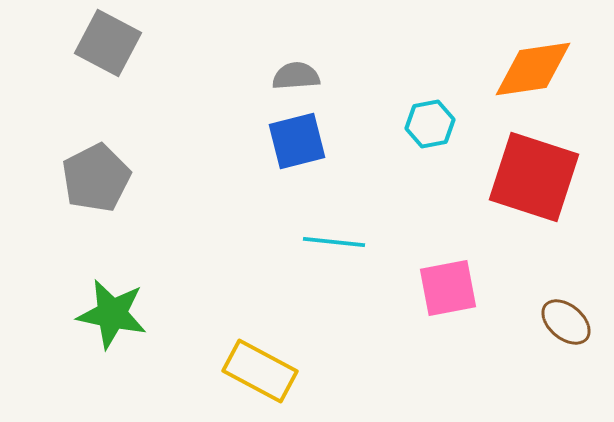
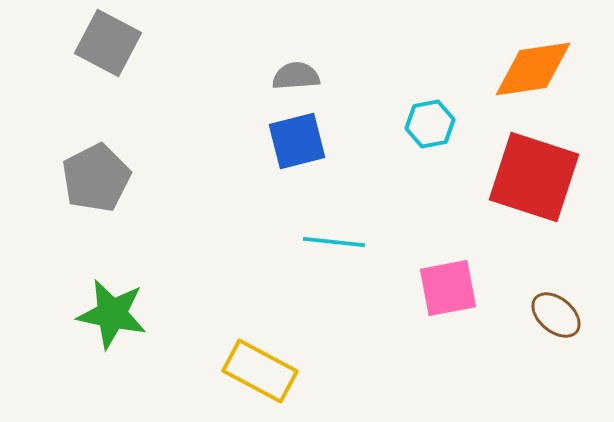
brown ellipse: moved 10 px left, 7 px up
